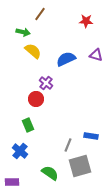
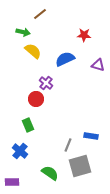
brown line: rotated 16 degrees clockwise
red star: moved 2 px left, 14 px down
purple triangle: moved 2 px right, 10 px down
blue semicircle: moved 1 px left
